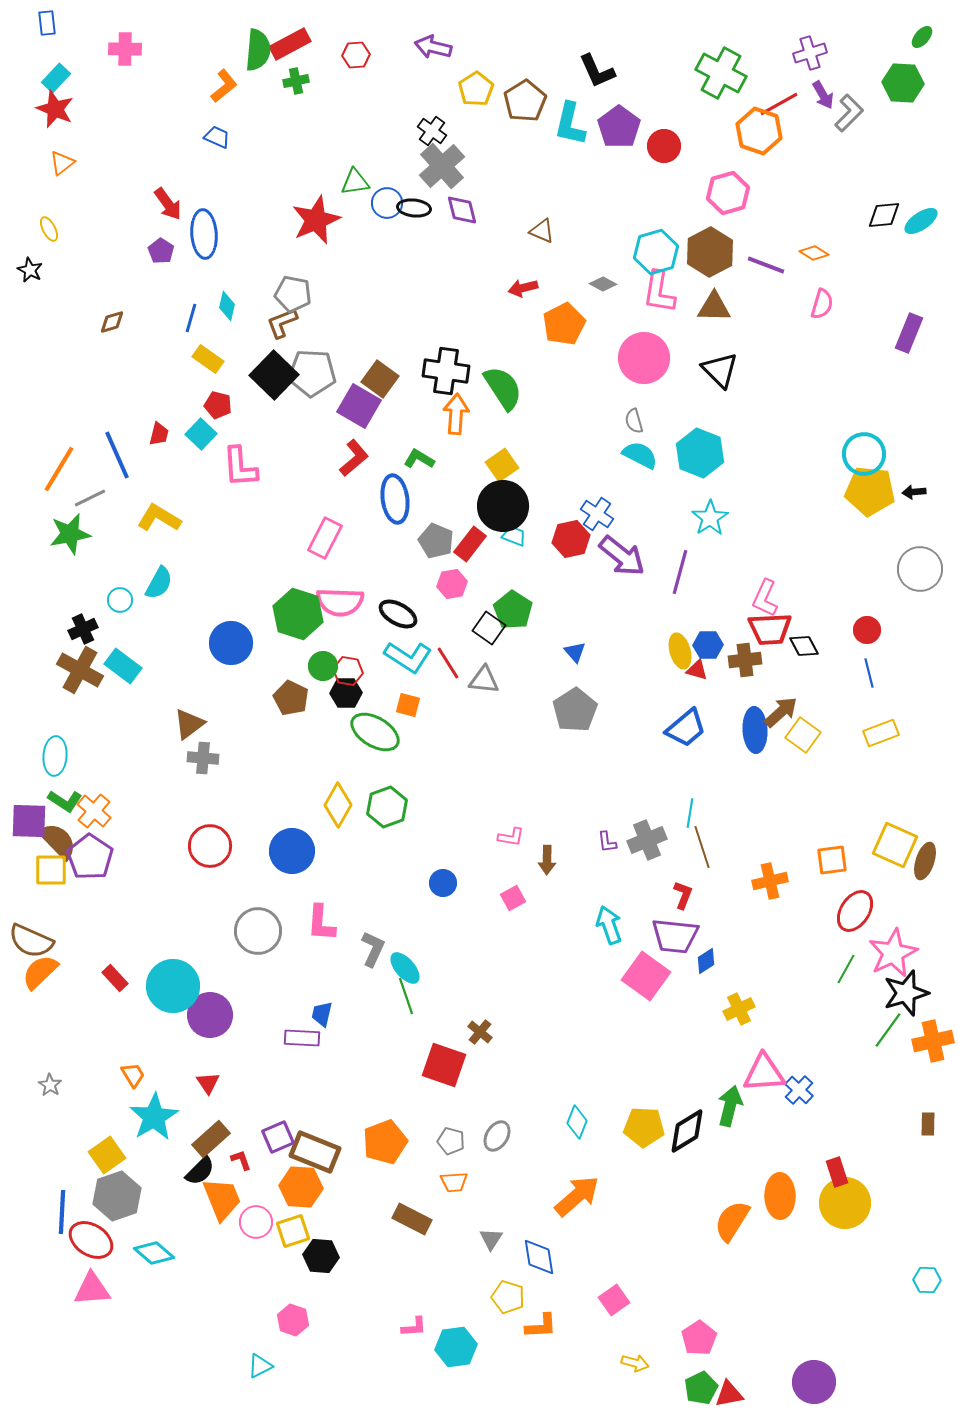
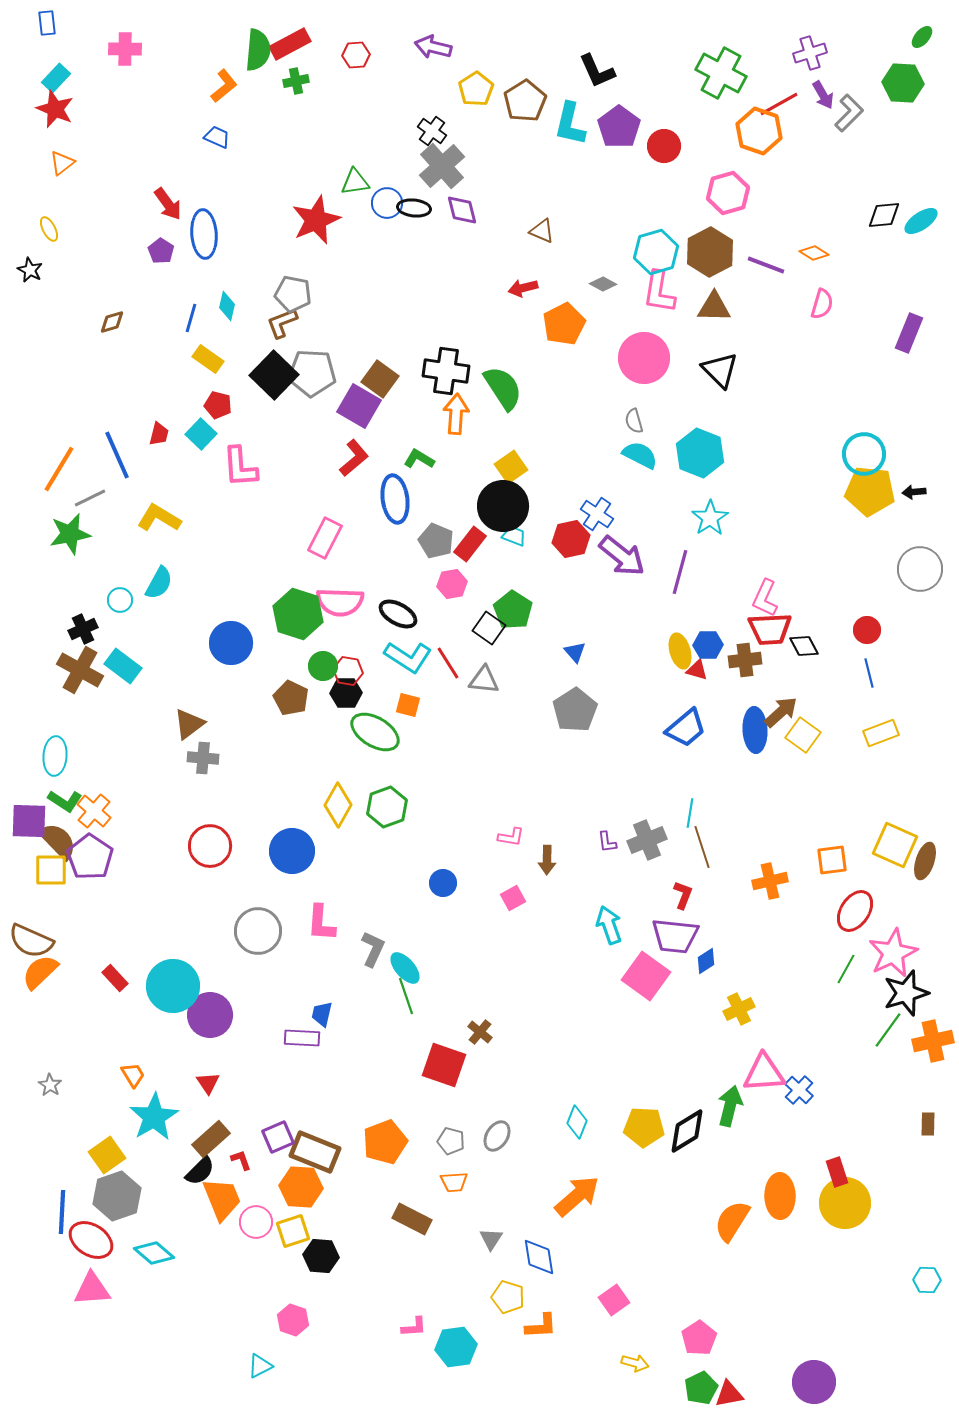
yellow square at (502, 465): moved 9 px right, 2 px down
